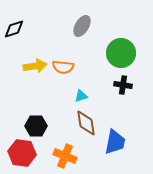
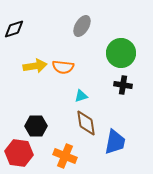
red hexagon: moved 3 px left
